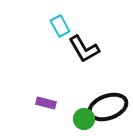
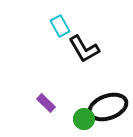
purple rectangle: rotated 30 degrees clockwise
